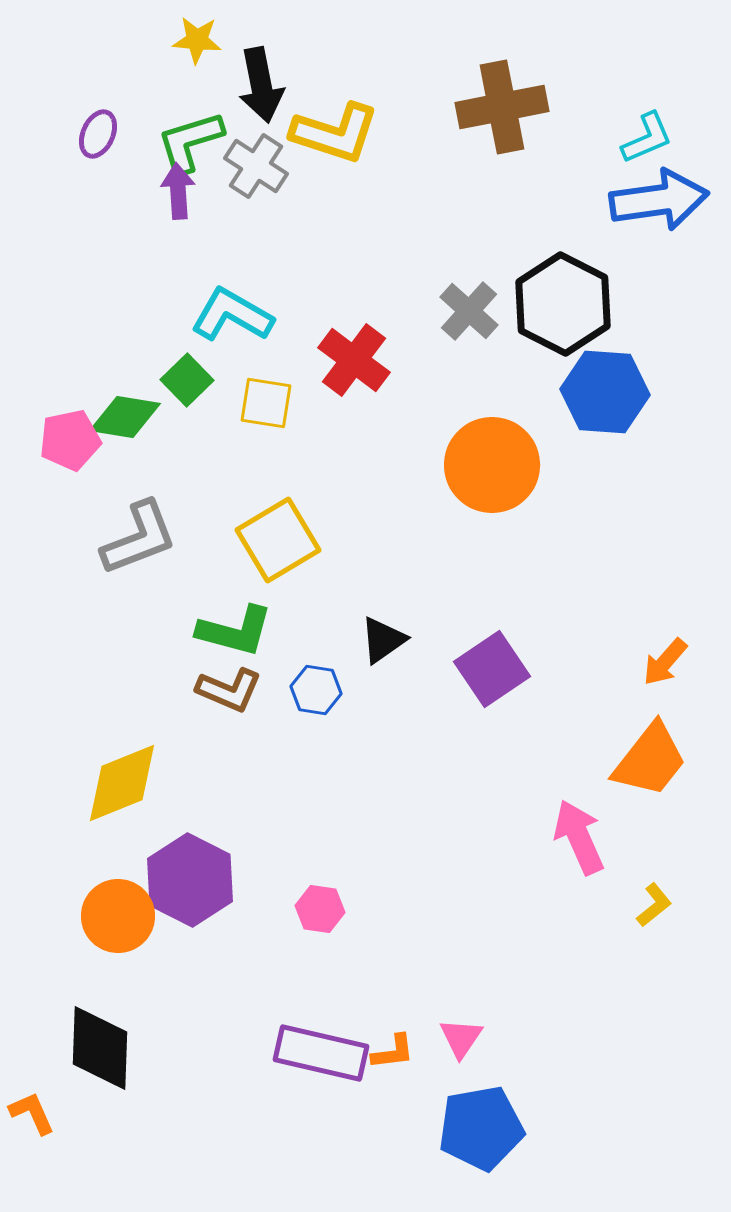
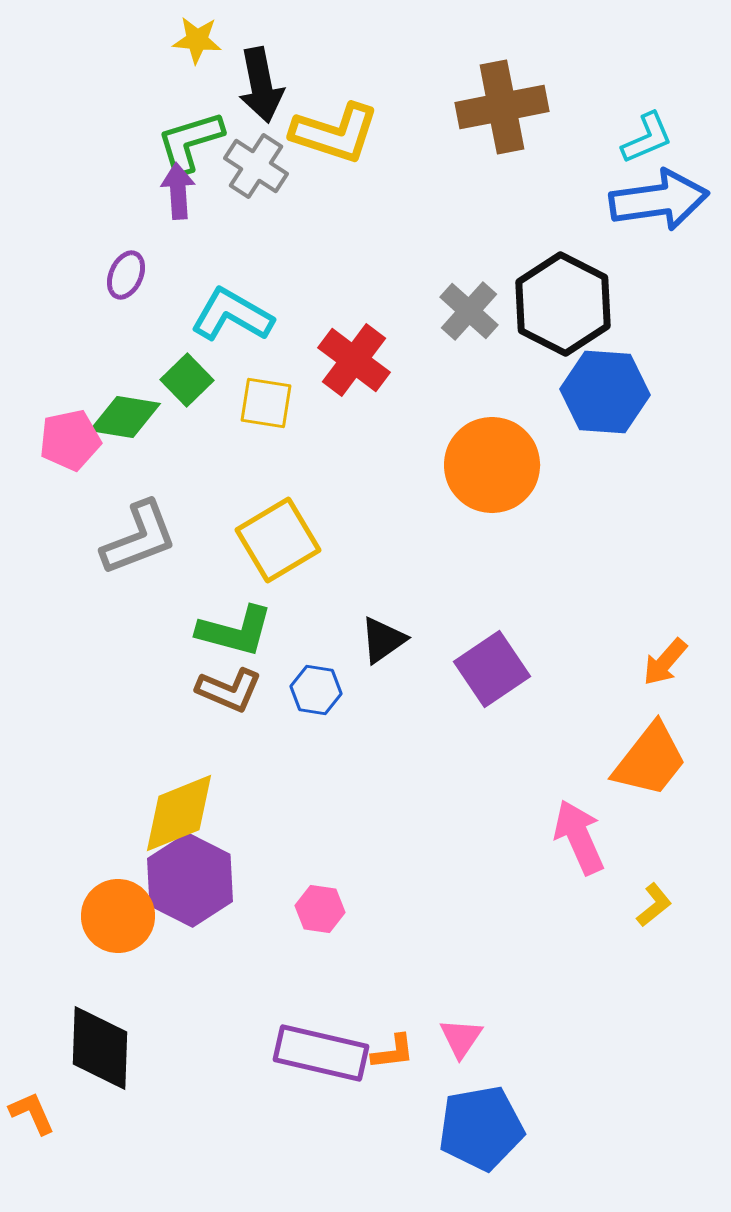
purple ellipse at (98, 134): moved 28 px right, 141 px down
yellow diamond at (122, 783): moved 57 px right, 30 px down
